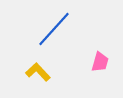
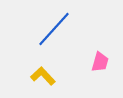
yellow L-shape: moved 5 px right, 4 px down
